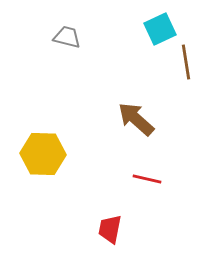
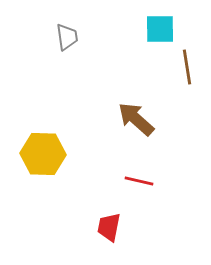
cyan square: rotated 24 degrees clockwise
gray trapezoid: rotated 68 degrees clockwise
brown line: moved 1 px right, 5 px down
red line: moved 8 px left, 2 px down
red trapezoid: moved 1 px left, 2 px up
